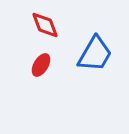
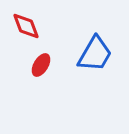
red diamond: moved 19 px left, 1 px down
